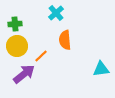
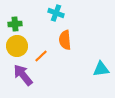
cyan cross: rotated 28 degrees counterclockwise
purple arrow: moved 1 px left, 1 px down; rotated 90 degrees counterclockwise
